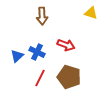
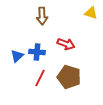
red arrow: moved 1 px up
blue cross: rotated 21 degrees counterclockwise
